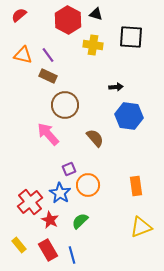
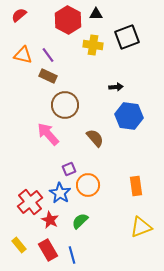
black triangle: rotated 16 degrees counterclockwise
black square: moved 4 px left; rotated 25 degrees counterclockwise
